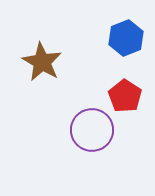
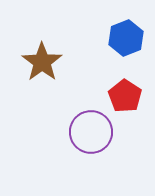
brown star: rotated 6 degrees clockwise
purple circle: moved 1 px left, 2 px down
